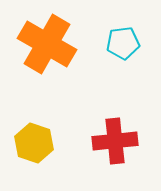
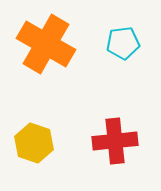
orange cross: moved 1 px left
